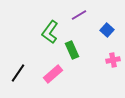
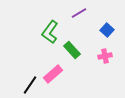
purple line: moved 2 px up
green rectangle: rotated 18 degrees counterclockwise
pink cross: moved 8 px left, 4 px up
black line: moved 12 px right, 12 px down
